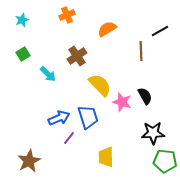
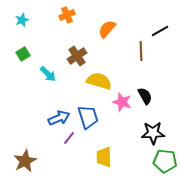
orange semicircle: rotated 18 degrees counterclockwise
yellow semicircle: moved 1 px left, 4 px up; rotated 30 degrees counterclockwise
yellow trapezoid: moved 2 px left
brown star: moved 4 px left
